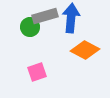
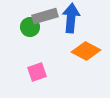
orange diamond: moved 1 px right, 1 px down
